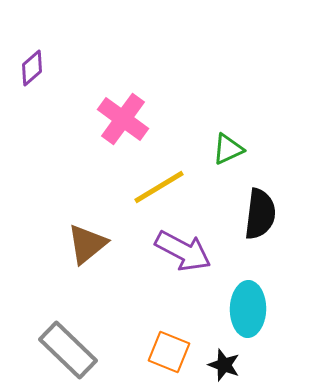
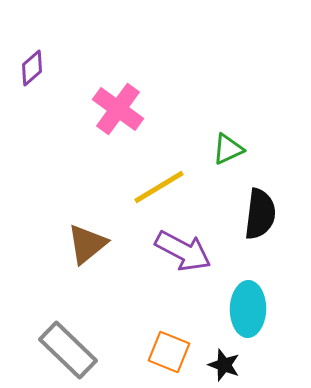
pink cross: moved 5 px left, 10 px up
